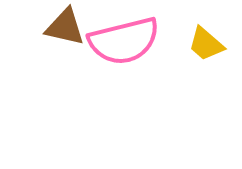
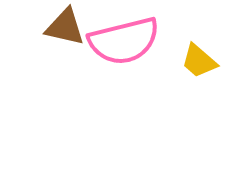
yellow trapezoid: moved 7 px left, 17 px down
